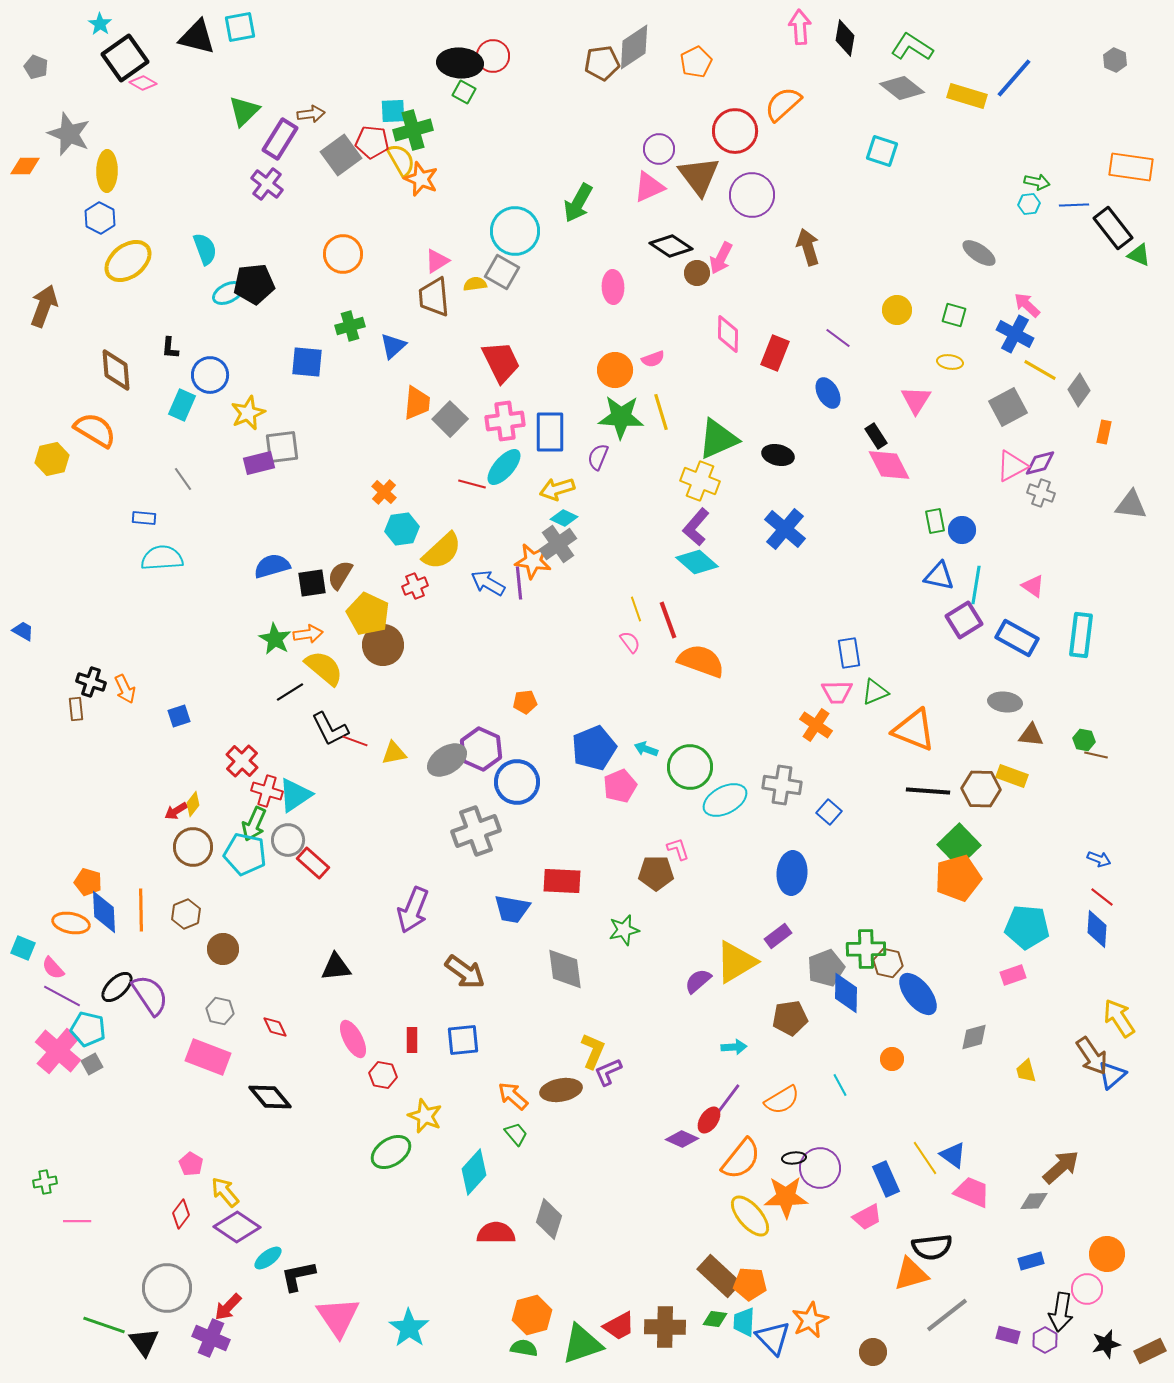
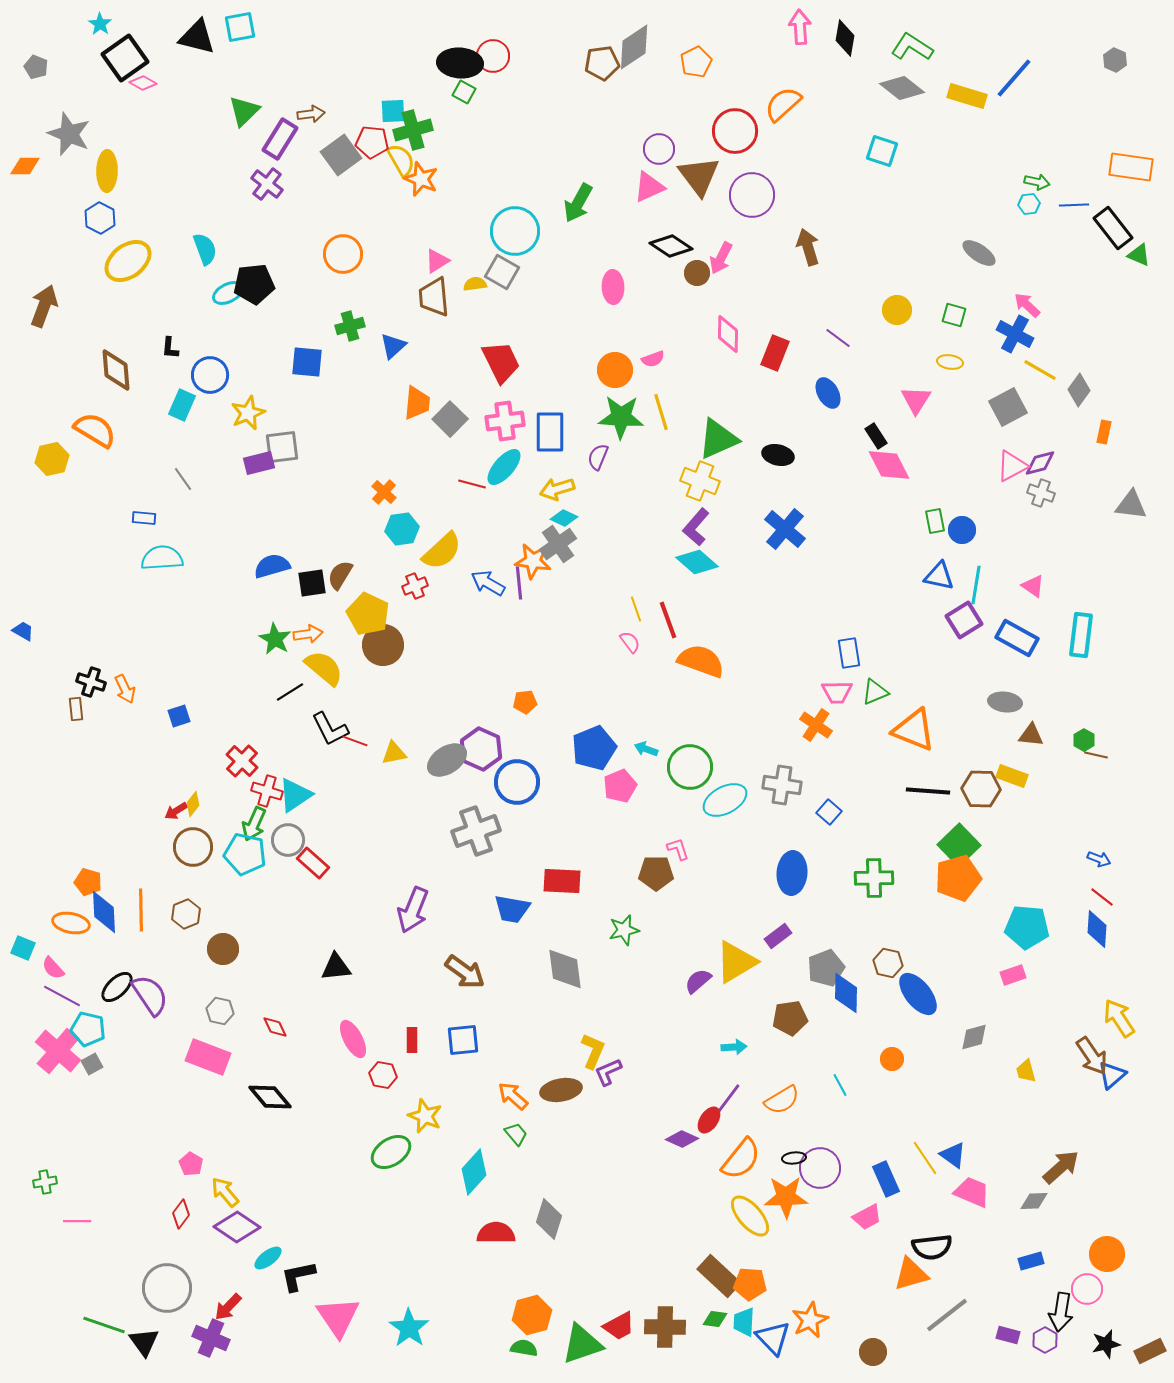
green hexagon at (1084, 740): rotated 20 degrees clockwise
green cross at (866, 949): moved 8 px right, 71 px up
